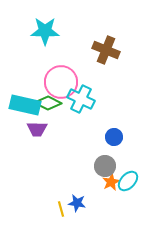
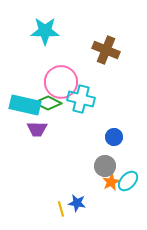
cyan cross: rotated 12 degrees counterclockwise
